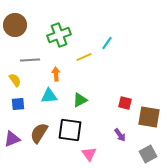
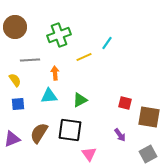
brown circle: moved 2 px down
orange arrow: moved 1 px left, 1 px up
